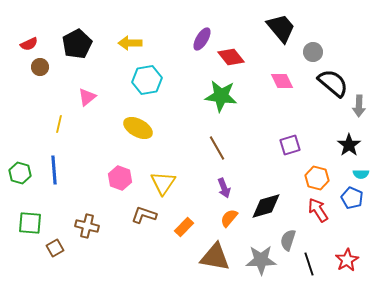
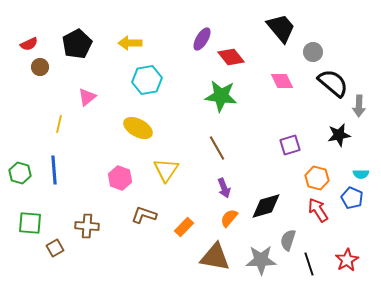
black star: moved 10 px left, 10 px up; rotated 25 degrees clockwise
yellow triangle: moved 3 px right, 13 px up
brown cross: rotated 10 degrees counterclockwise
